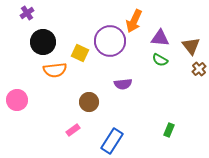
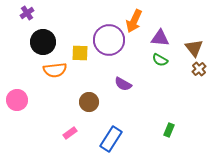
purple circle: moved 1 px left, 1 px up
brown triangle: moved 3 px right, 2 px down
yellow square: rotated 24 degrees counterclockwise
purple semicircle: rotated 36 degrees clockwise
pink rectangle: moved 3 px left, 3 px down
blue rectangle: moved 1 px left, 2 px up
